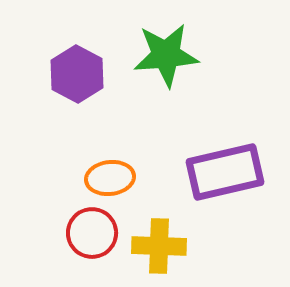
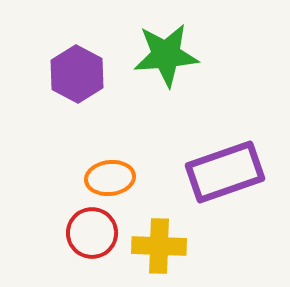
purple rectangle: rotated 6 degrees counterclockwise
